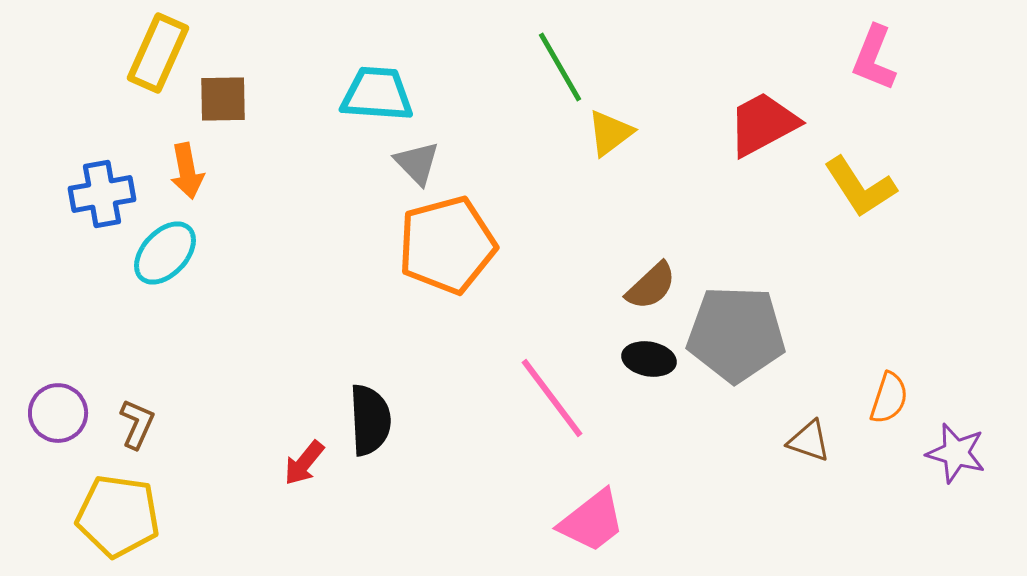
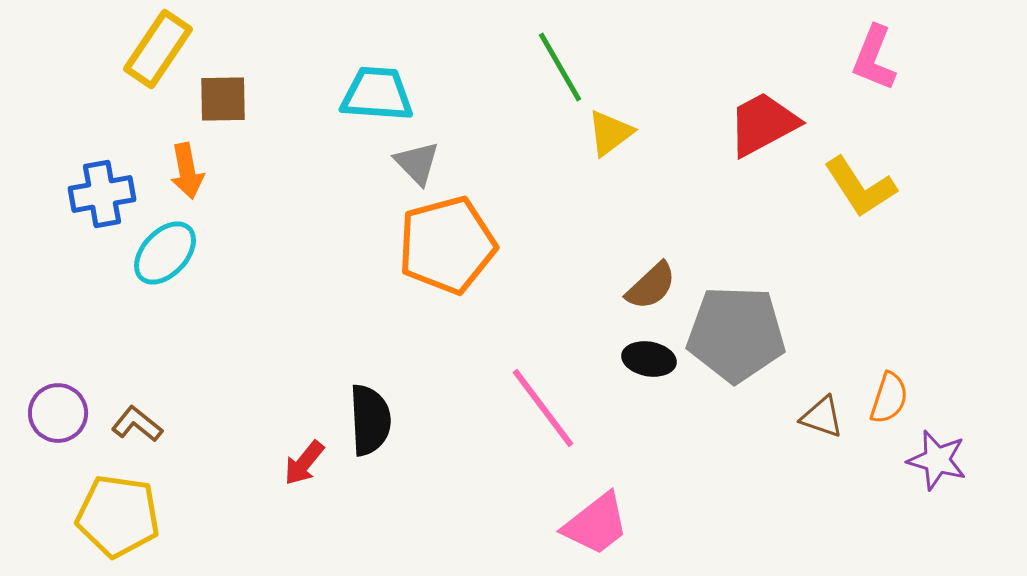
yellow rectangle: moved 4 px up; rotated 10 degrees clockwise
pink line: moved 9 px left, 10 px down
brown L-shape: rotated 75 degrees counterclockwise
brown triangle: moved 13 px right, 24 px up
purple star: moved 19 px left, 7 px down
pink trapezoid: moved 4 px right, 3 px down
